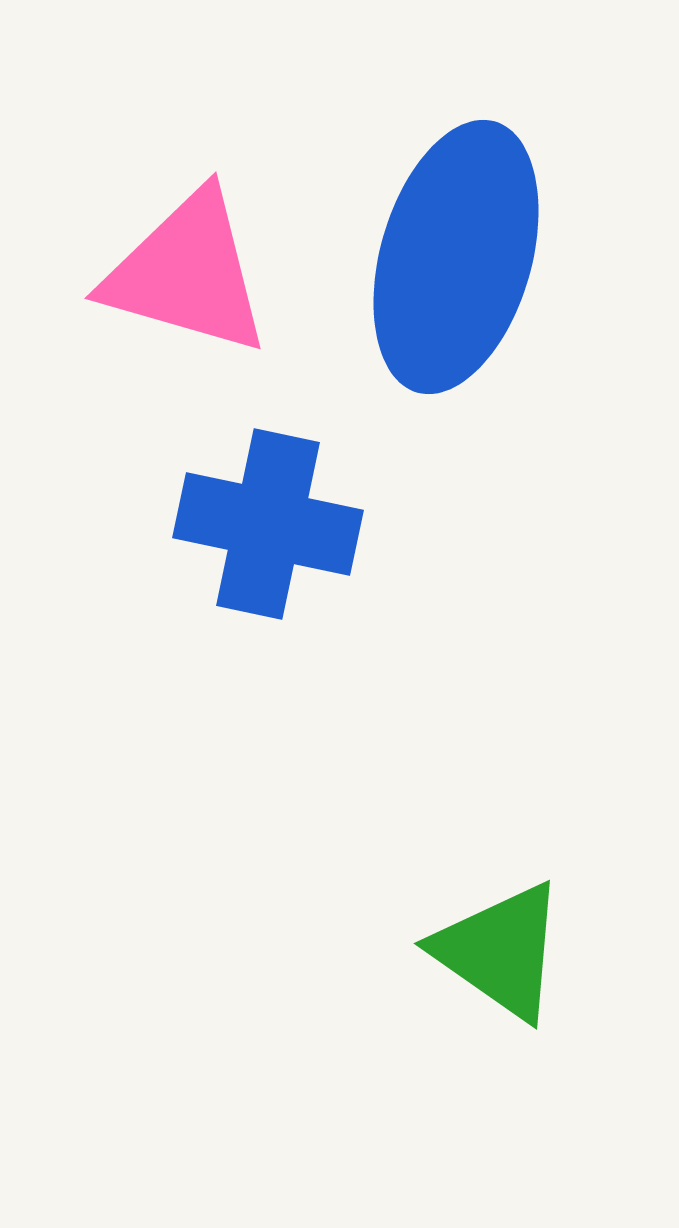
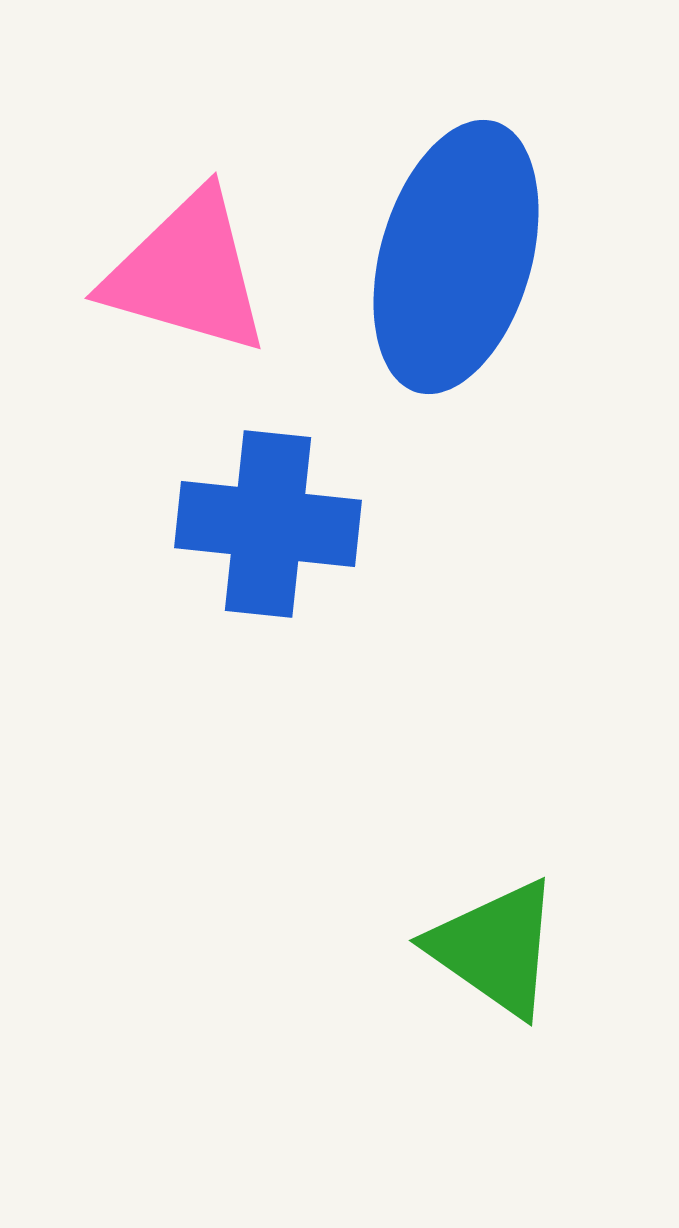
blue cross: rotated 6 degrees counterclockwise
green triangle: moved 5 px left, 3 px up
